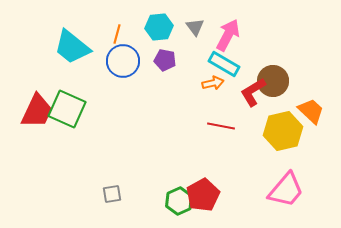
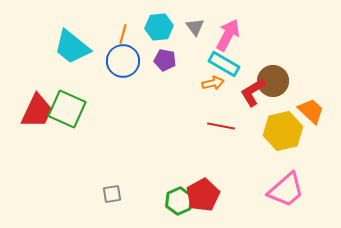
orange line: moved 6 px right
pink trapezoid: rotated 9 degrees clockwise
